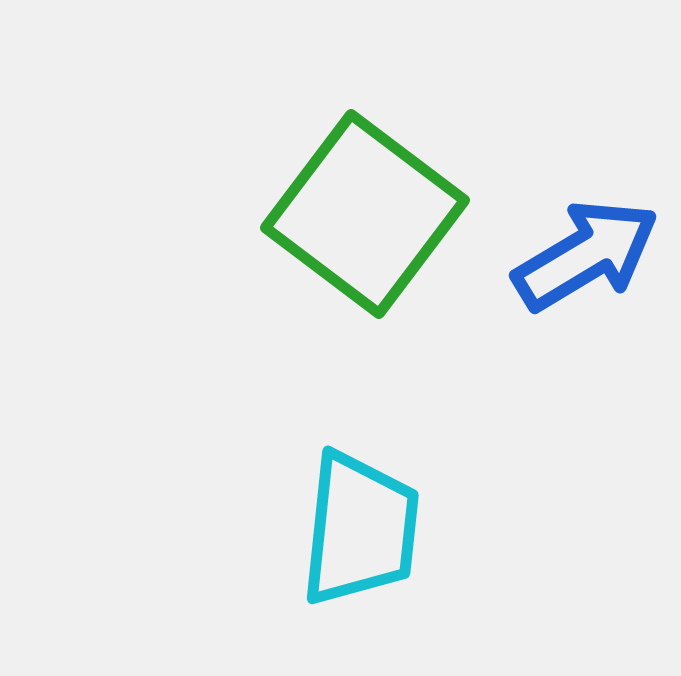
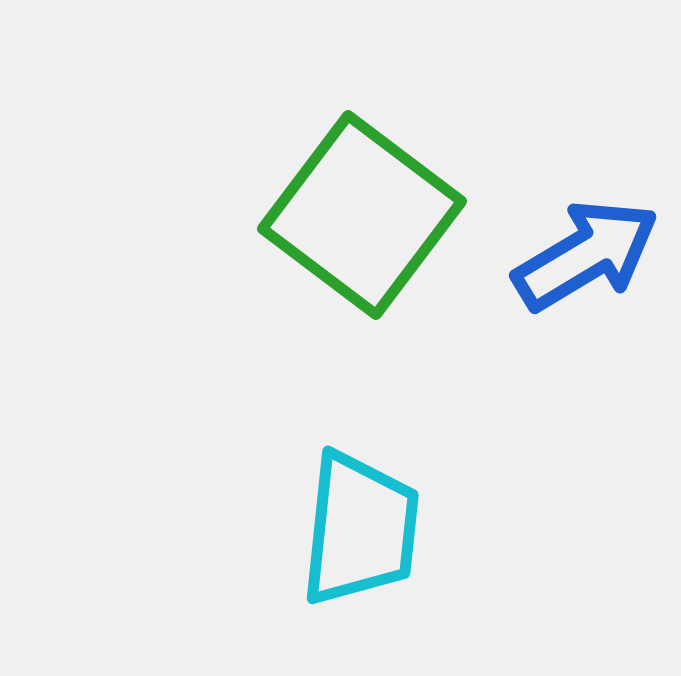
green square: moved 3 px left, 1 px down
